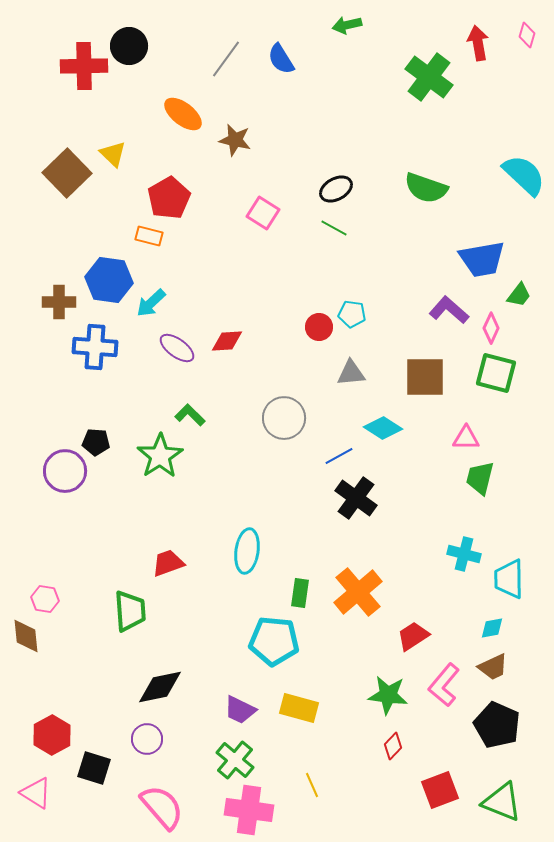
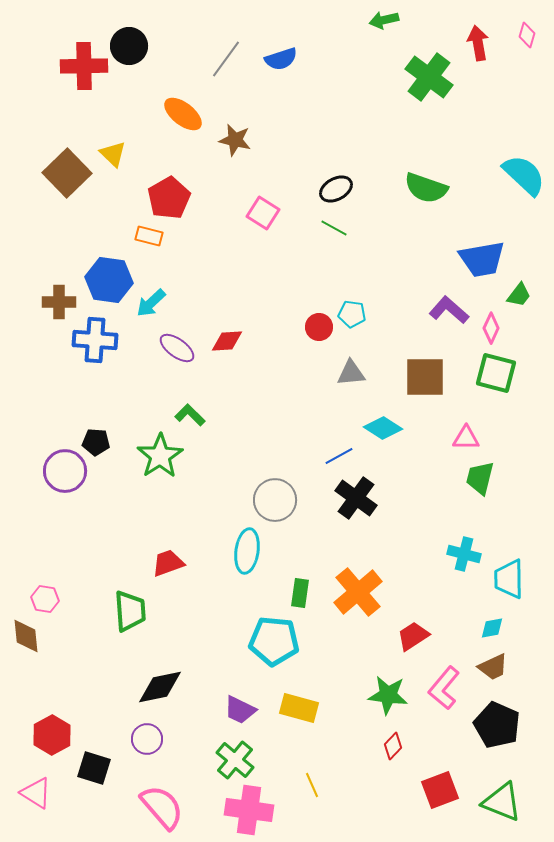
green arrow at (347, 25): moved 37 px right, 5 px up
blue semicircle at (281, 59): rotated 76 degrees counterclockwise
blue cross at (95, 347): moved 7 px up
gray circle at (284, 418): moved 9 px left, 82 px down
pink L-shape at (444, 685): moved 3 px down
